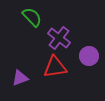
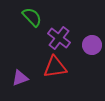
purple circle: moved 3 px right, 11 px up
